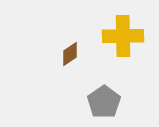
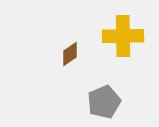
gray pentagon: rotated 12 degrees clockwise
